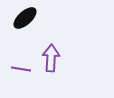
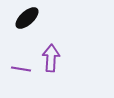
black ellipse: moved 2 px right
